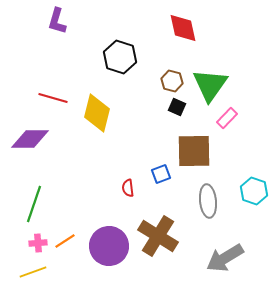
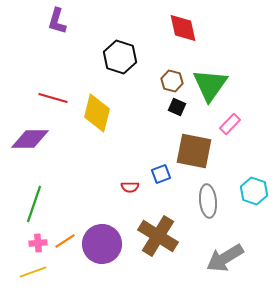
pink rectangle: moved 3 px right, 6 px down
brown square: rotated 12 degrees clockwise
red semicircle: moved 2 px right, 1 px up; rotated 84 degrees counterclockwise
purple circle: moved 7 px left, 2 px up
